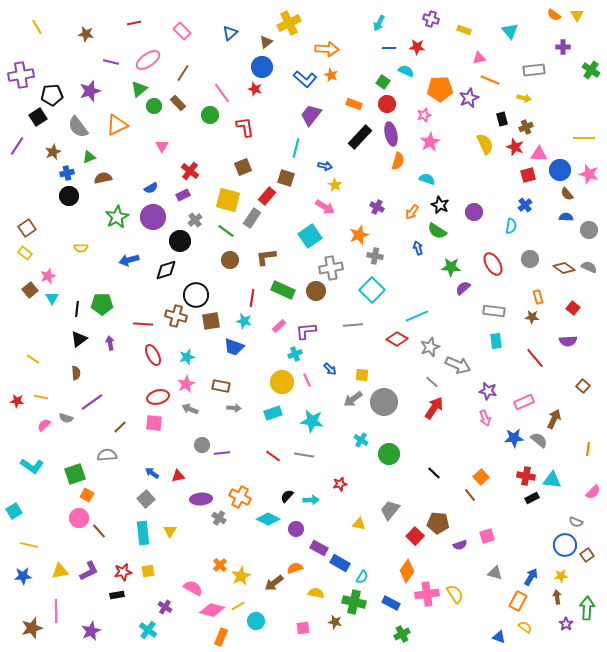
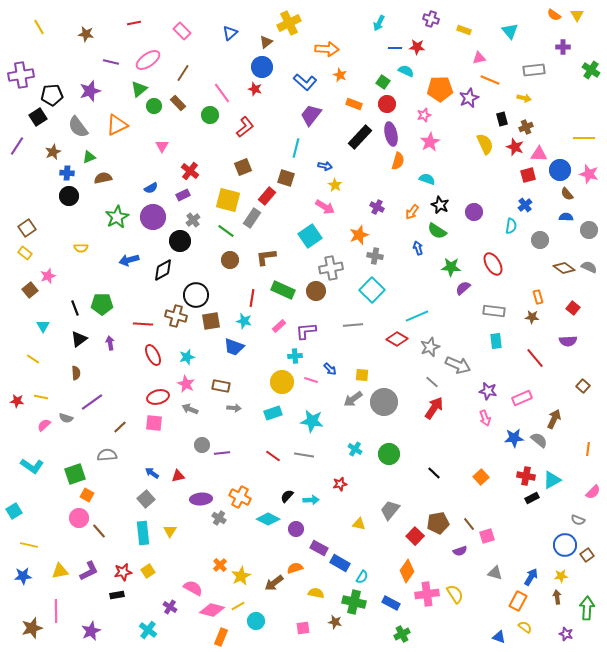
yellow line at (37, 27): moved 2 px right
blue line at (389, 48): moved 6 px right
orange star at (331, 75): moved 9 px right
blue L-shape at (305, 79): moved 3 px down
red L-shape at (245, 127): rotated 60 degrees clockwise
blue cross at (67, 173): rotated 16 degrees clockwise
gray cross at (195, 220): moved 2 px left
gray circle at (530, 259): moved 10 px right, 19 px up
black diamond at (166, 270): moved 3 px left; rotated 10 degrees counterclockwise
cyan triangle at (52, 298): moved 9 px left, 28 px down
black line at (77, 309): moved 2 px left, 1 px up; rotated 28 degrees counterclockwise
cyan cross at (295, 354): moved 2 px down; rotated 16 degrees clockwise
pink line at (307, 380): moved 4 px right; rotated 48 degrees counterclockwise
pink star at (186, 384): rotated 18 degrees counterclockwise
pink rectangle at (524, 402): moved 2 px left, 4 px up
cyan cross at (361, 440): moved 6 px left, 9 px down
cyan triangle at (552, 480): rotated 36 degrees counterclockwise
brown line at (470, 495): moved 1 px left, 29 px down
gray semicircle at (576, 522): moved 2 px right, 2 px up
brown pentagon at (438, 523): rotated 15 degrees counterclockwise
purple semicircle at (460, 545): moved 6 px down
yellow square at (148, 571): rotated 24 degrees counterclockwise
purple cross at (165, 607): moved 5 px right
purple star at (566, 624): moved 10 px down; rotated 16 degrees counterclockwise
